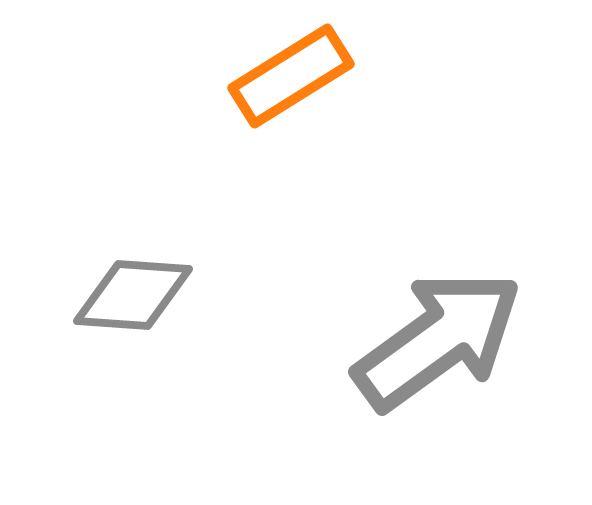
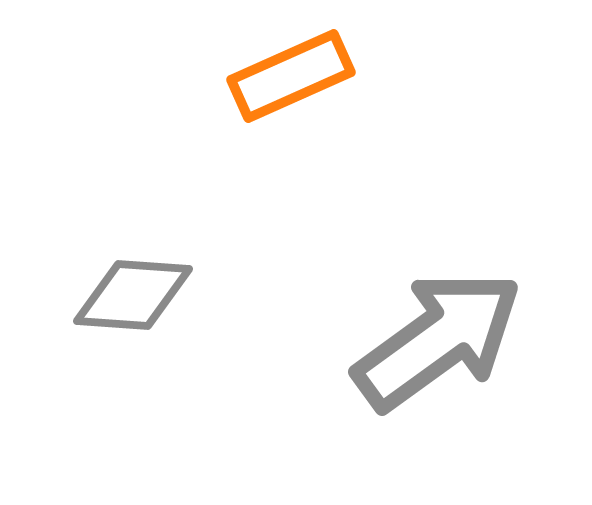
orange rectangle: rotated 8 degrees clockwise
